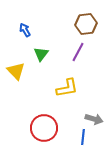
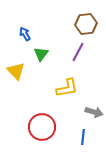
blue arrow: moved 4 px down
gray arrow: moved 7 px up
red circle: moved 2 px left, 1 px up
